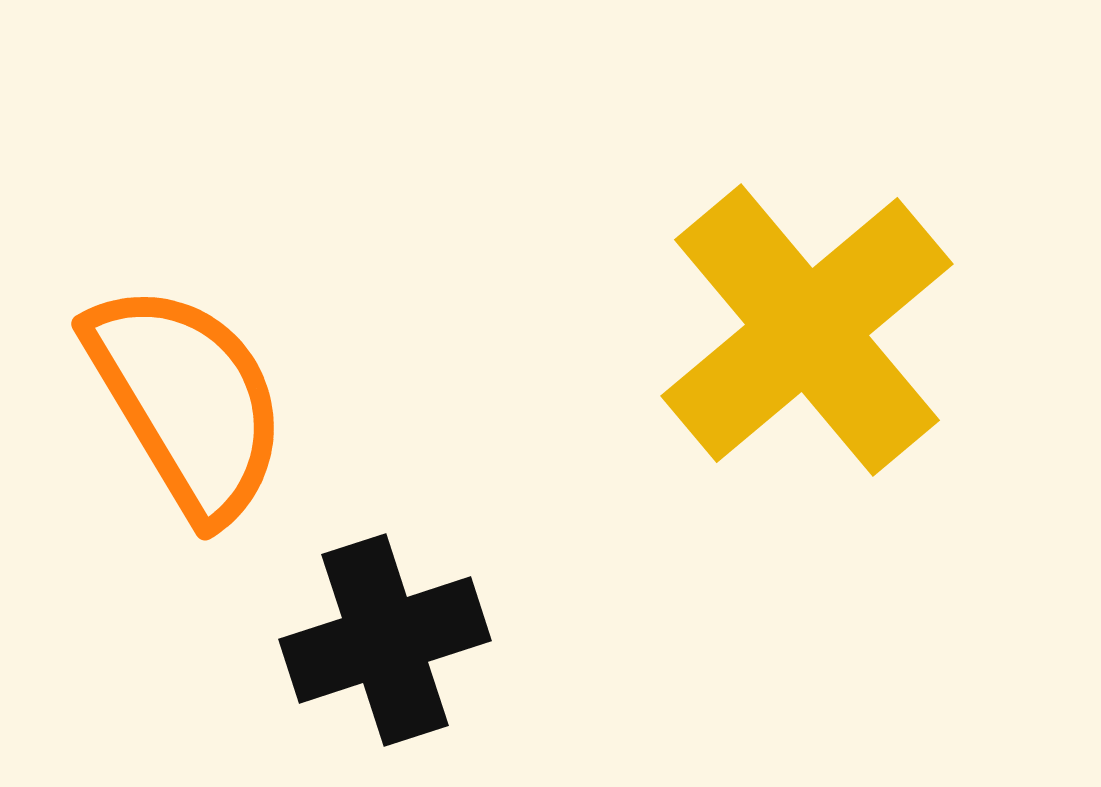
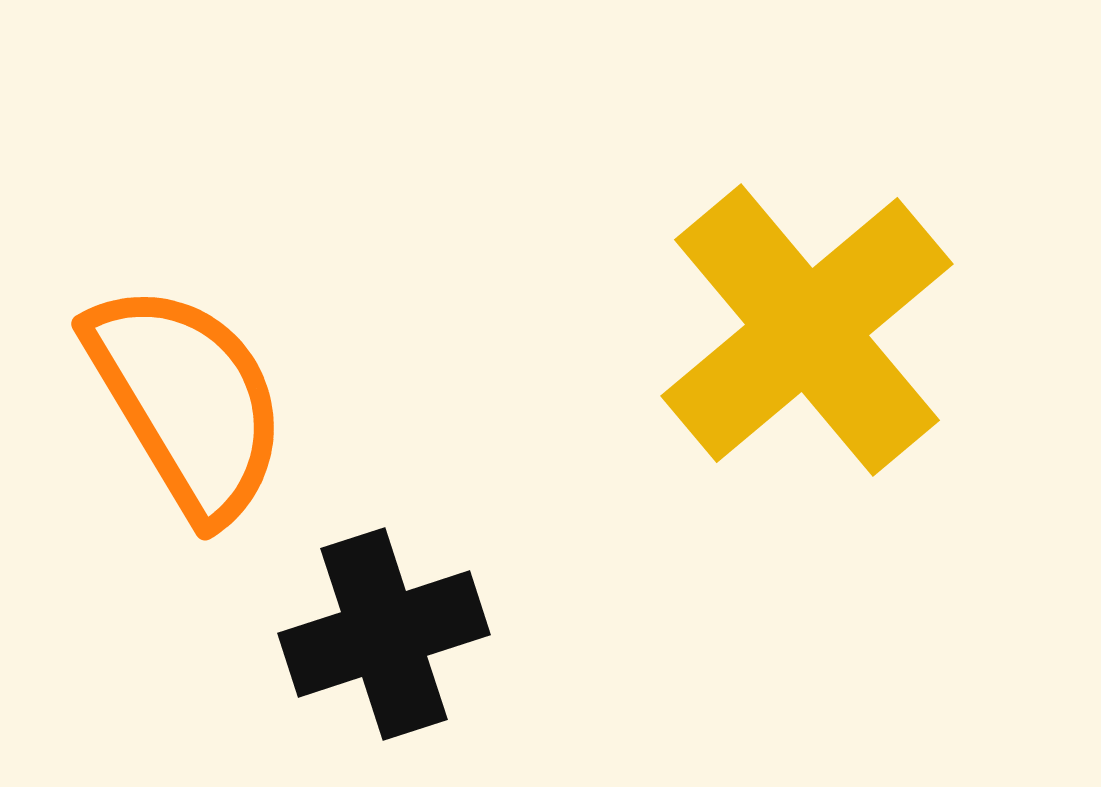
black cross: moved 1 px left, 6 px up
